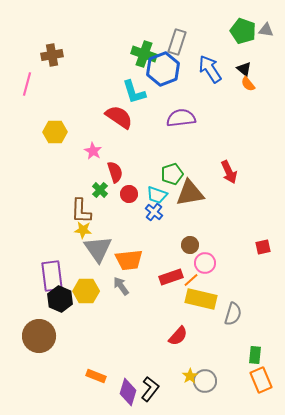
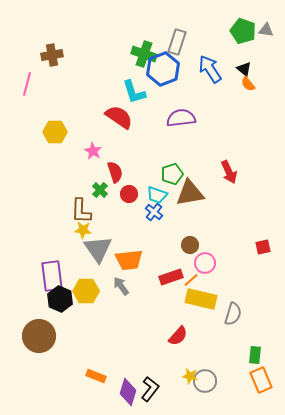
yellow star at (190, 376): rotated 28 degrees counterclockwise
